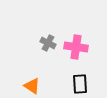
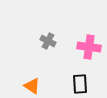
gray cross: moved 2 px up
pink cross: moved 13 px right
